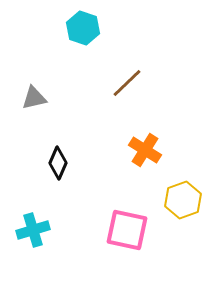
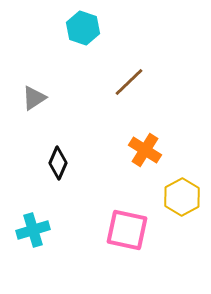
brown line: moved 2 px right, 1 px up
gray triangle: rotated 20 degrees counterclockwise
yellow hexagon: moved 1 px left, 3 px up; rotated 9 degrees counterclockwise
